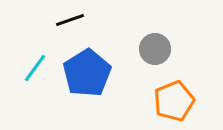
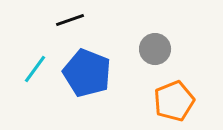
cyan line: moved 1 px down
blue pentagon: rotated 18 degrees counterclockwise
